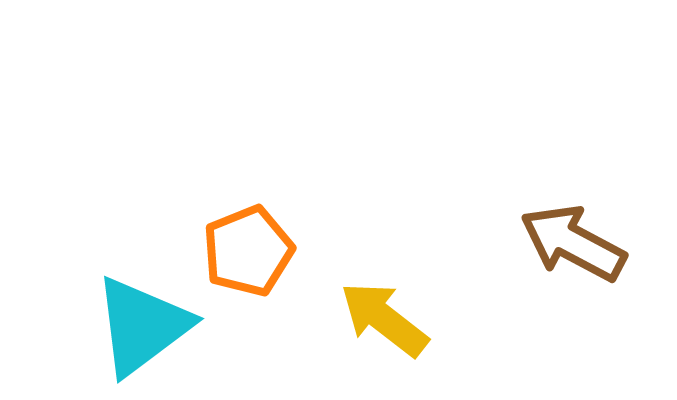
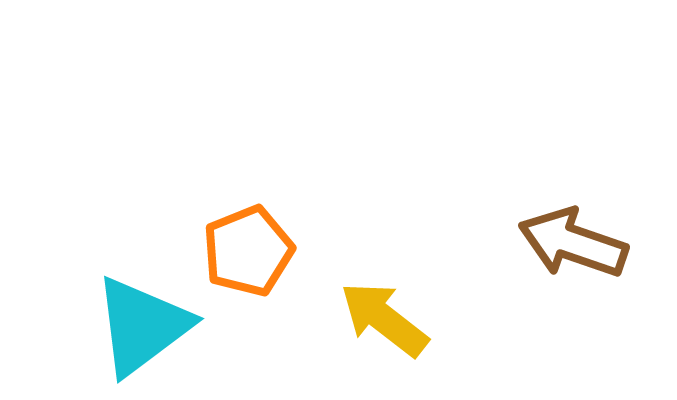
brown arrow: rotated 9 degrees counterclockwise
